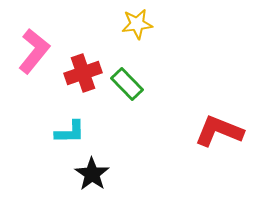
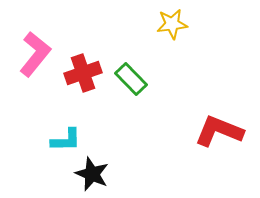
yellow star: moved 35 px right
pink L-shape: moved 1 px right, 3 px down
green rectangle: moved 4 px right, 5 px up
cyan L-shape: moved 4 px left, 8 px down
black star: rotated 12 degrees counterclockwise
